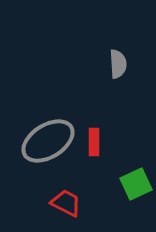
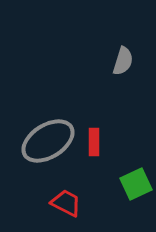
gray semicircle: moved 5 px right, 3 px up; rotated 20 degrees clockwise
